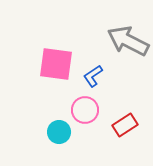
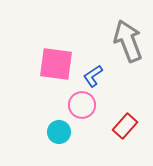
gray arrow: rotated 42 degrees clockwise
pink circle: moved 3 px left, 5 px up
red rectangle: moved 1 px down; rotated 15 degrees counterclockwise
